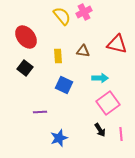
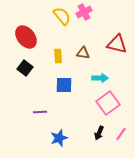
brown triangle: moved 2 px down
blue square: rotated 24 degrees counterclockwise
black arrow: moved 1 px left, 3 px down; rotated 56 degrees clockwise
pink line: rotated 40 degrees clockwise
